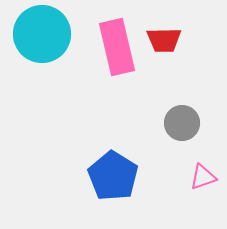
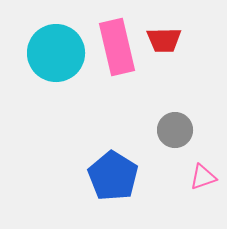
cyan circle: moved 14 px right, 19 px down
gray circle: moved 7 px left, 7 px down
